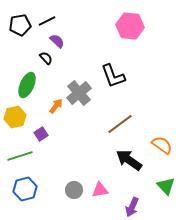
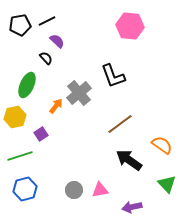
green triangle: moved 1 px right, 2 px up
purple arrow: rotated 54 degrees clockwise
